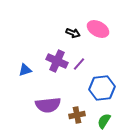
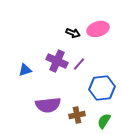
pink ellipse: rotated 45 degrees counterclockwise
